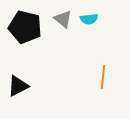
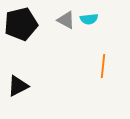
gray triangle: moved 3 px right, 1 px down; rotated 12 degrees counterclockwise
black pentagon: moved 4 px left, 3 px up; rotated 28 degrees counterclockwise
orange line: moved 11 px up
